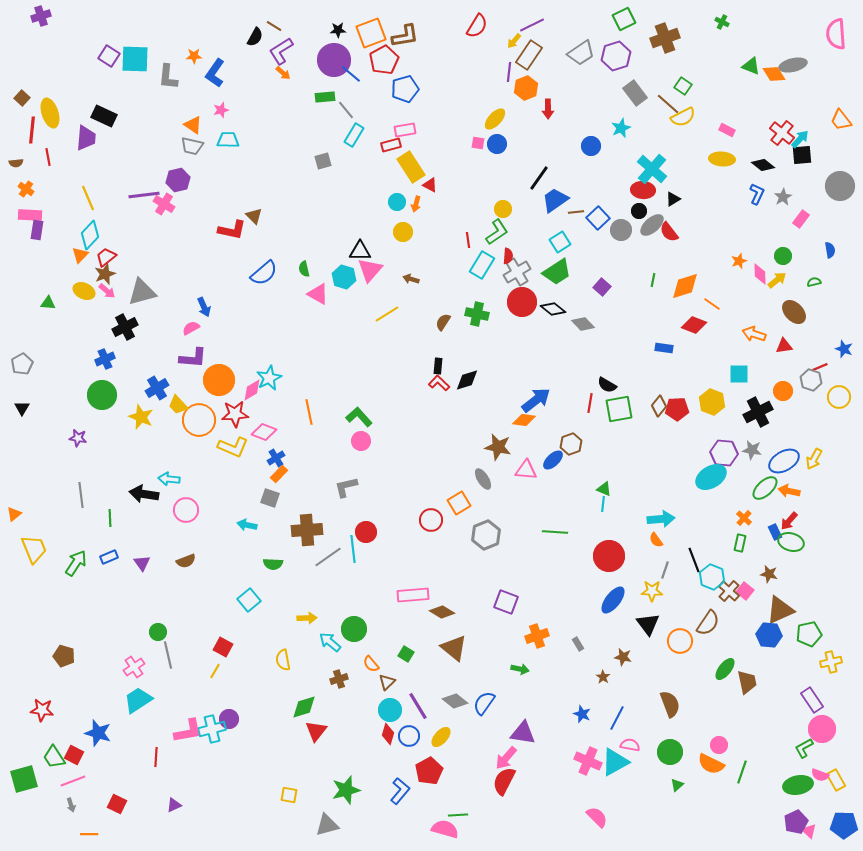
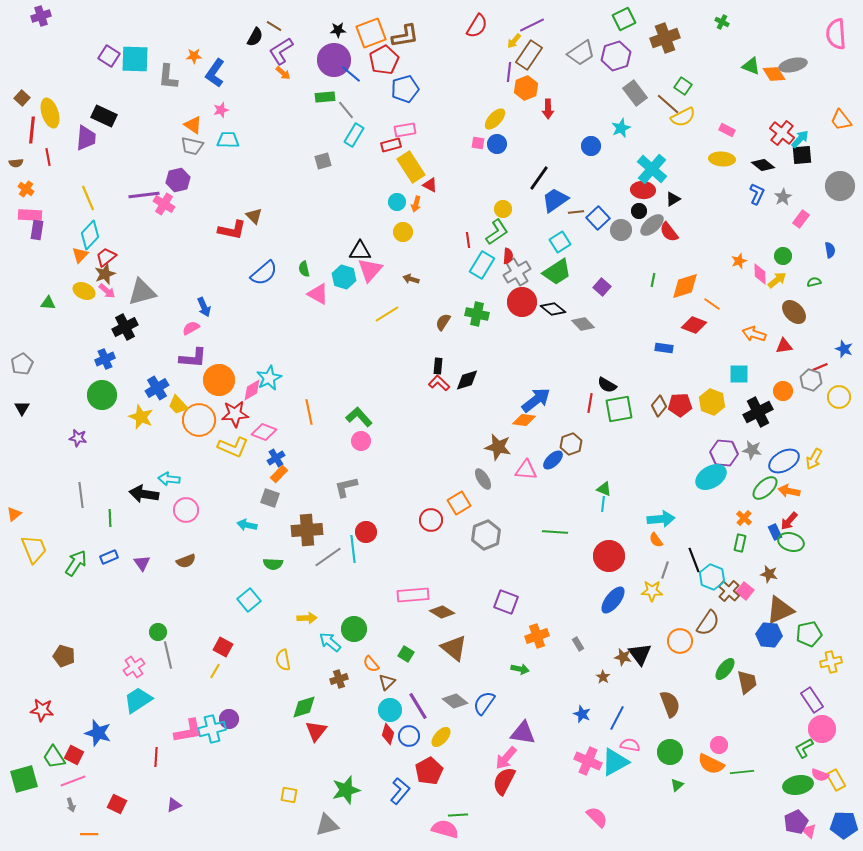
red pentagon at (677, 409): moved 3 px right, 4 px up
black triangle at (648, 624): moved 8 px left, 30 px down
green line at (742, 772): rotated 65 degrees clockwise
